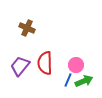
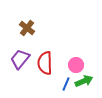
brown cross: rotated 14 degrees clockwise
purple trapezoid: moved 7 px up
blue line: moved 2 px left, 4 px down
